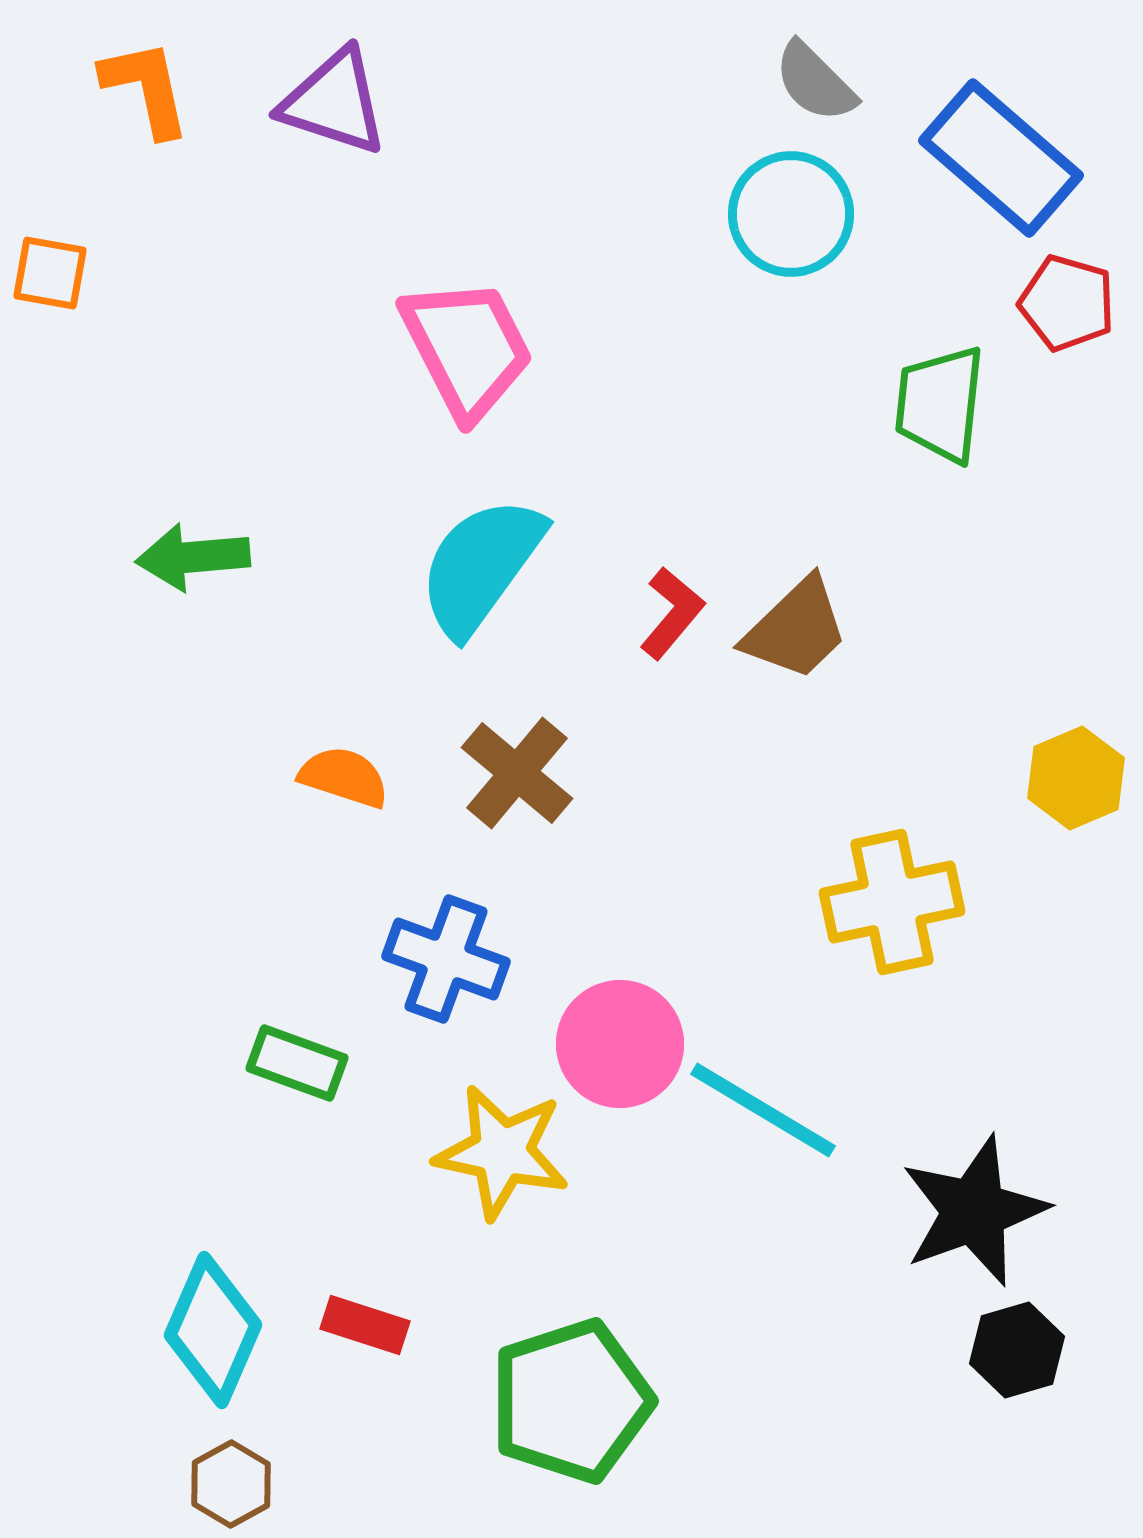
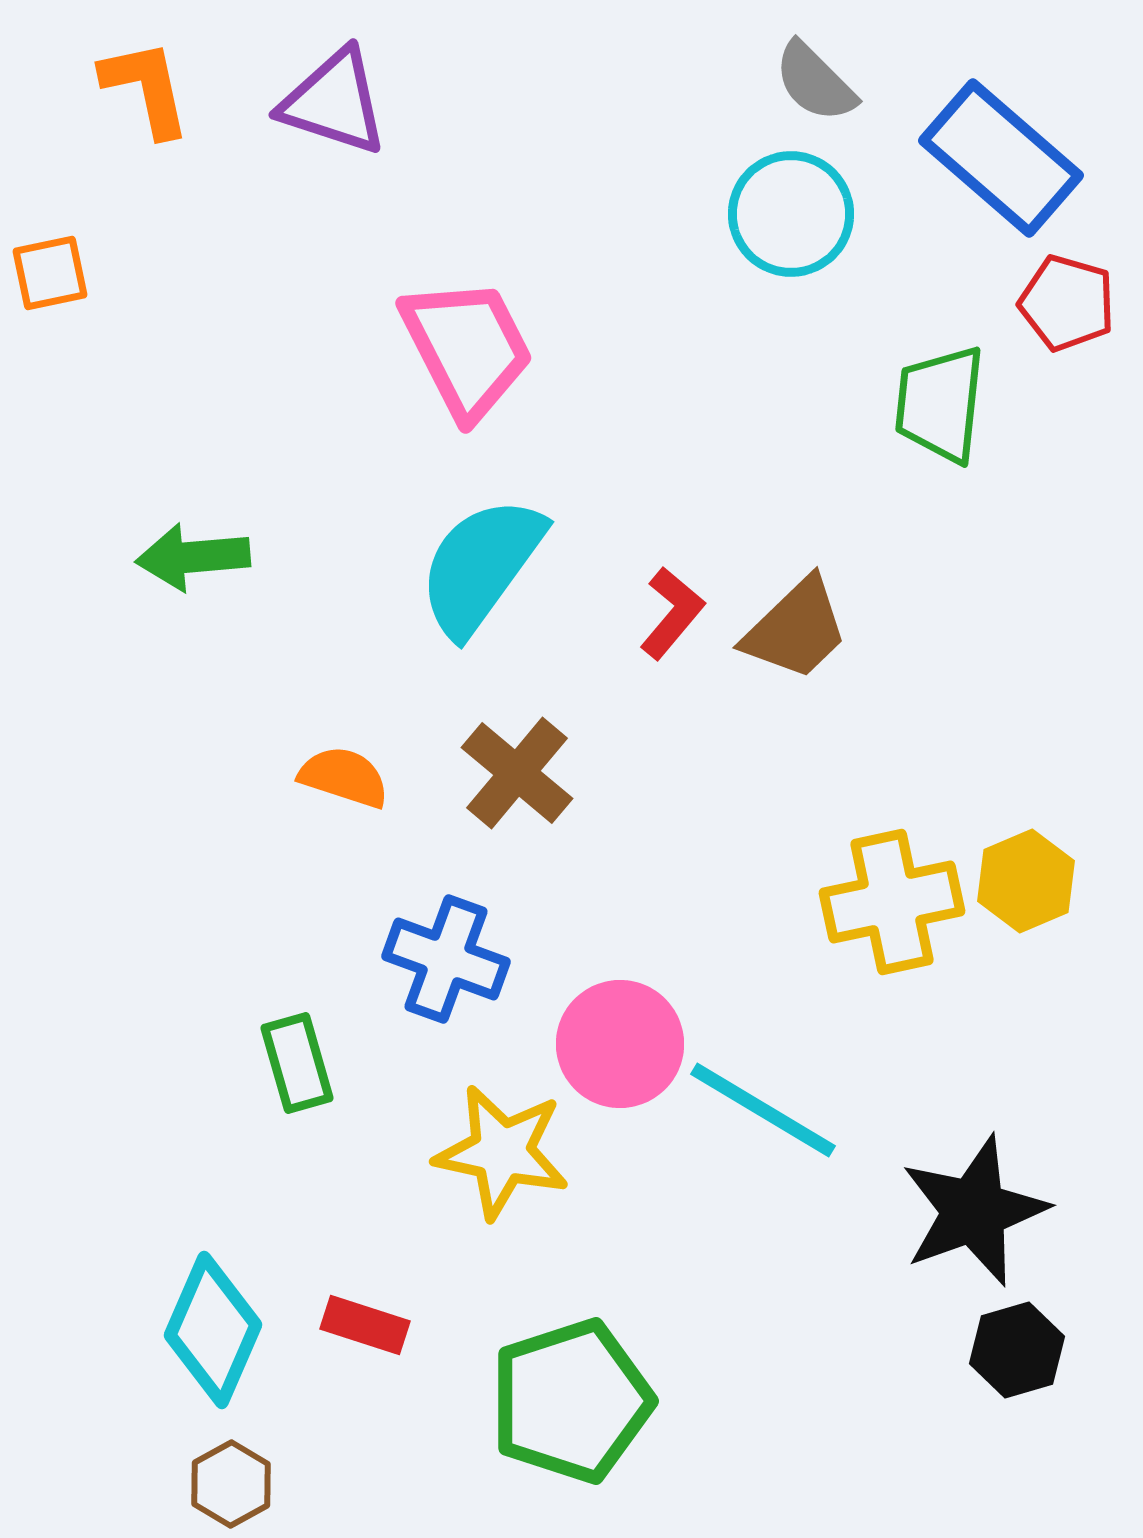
orange square: rotated 22 degrees counterclockwise
yellow hexagon: moved 50 px left, 103 px down
green rectangle: rotated 54 degrees clockwise
